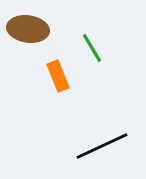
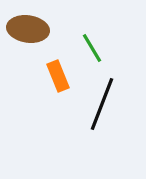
black line: moved 42 px up; rotated 44 degrees counterclockwise
